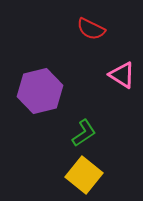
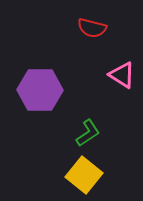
red semicircle: moved 1 px right, 1 px up; rotated 12 degrees counterclockwise
purple hexagon: moved 1 px up; rotated 15 degrees clockwise
green L-shape: moved 4 px right
